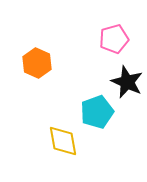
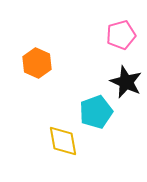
pink pentagon: moved 7 px right, 4 px up
black star: moved 1 px left
cyan pentagon: moved 1 px left
